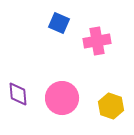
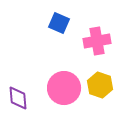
purple diamond: moved 4 px down
pink circle: moved 2 px right, 10 px up
yellow hexagon: moved 11 px left, 21 px up
